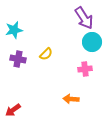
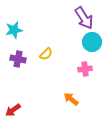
orange arrow: rotated 35 degrees clockwise
